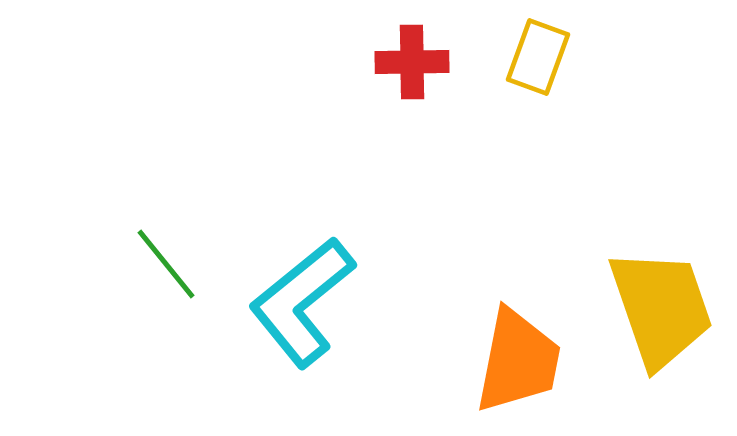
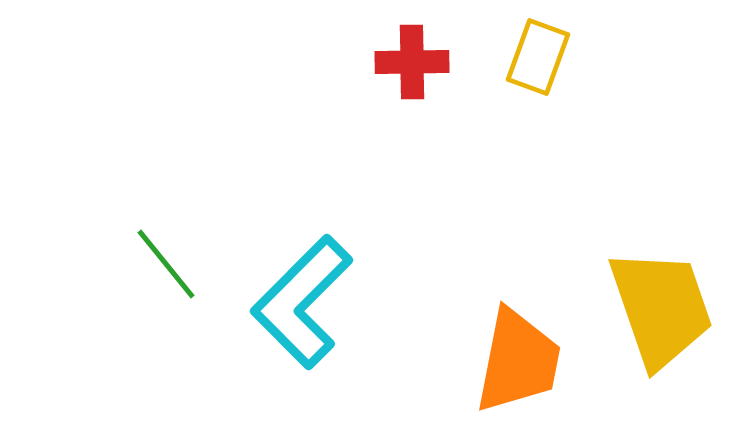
cyan L-shape: rotated 6 degrees counterclockwise
